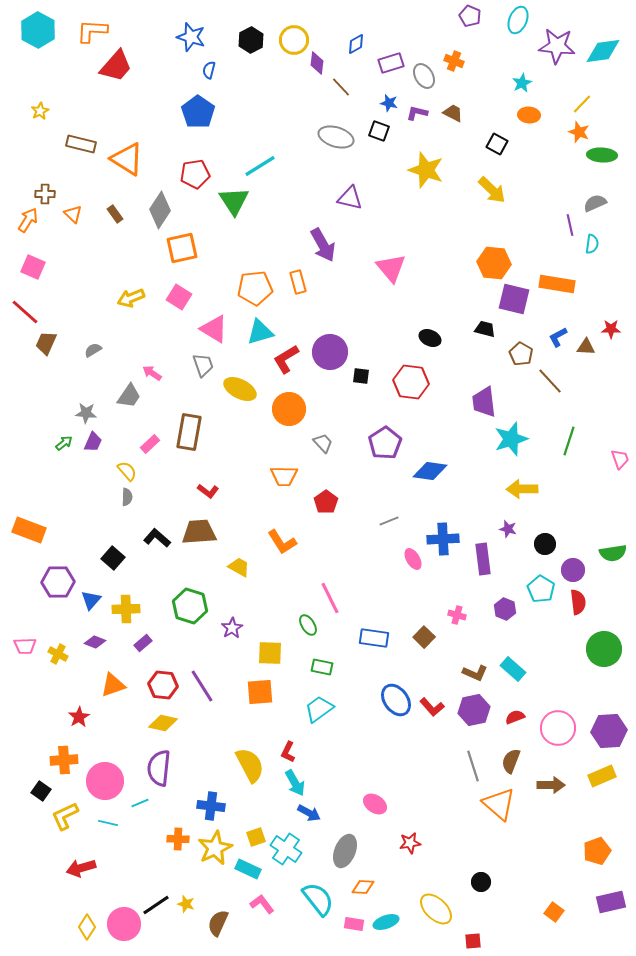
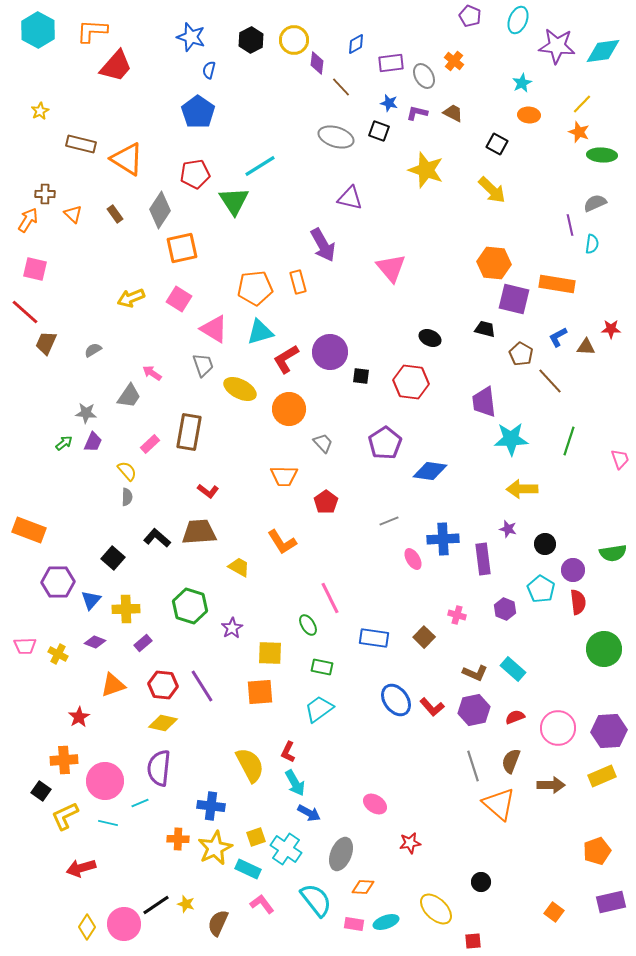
orange cross at (454, 61): rotated 18 degrees clockwise
purple rectangle at (391, 63): rotated 10 degrees clockwise
pink square at (33, 267): moved 2 px right, 2 px down; rotated 10 degrees counterclockwise
pink square at (179, 297): moved 2 px down
cyan star at (511, 439): rotated 16 degrees clockwise
gray ellipse at (345, 851): moved 4 px left, 3 px down
cyan semicircle at (318, 899): moved 2 px left, 1 px down
